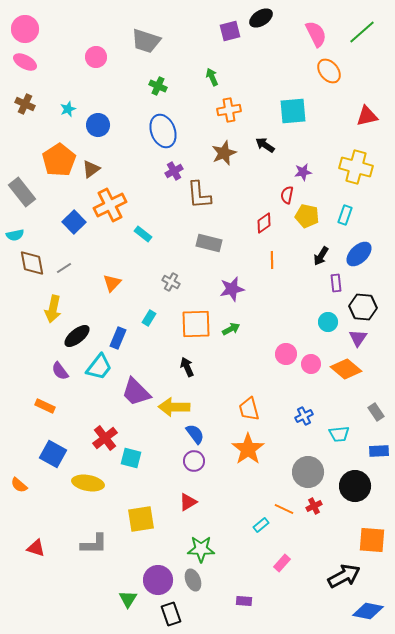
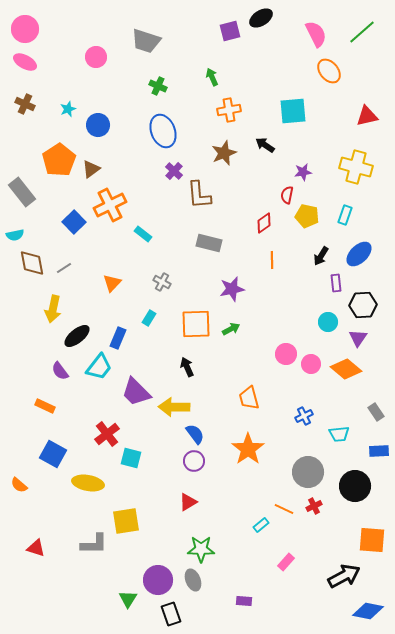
purple cross at (174, 171): rotated 18 degrees counterclockwise
gray cross at (171, 282): moved 9 px left
black hexagon at (363, 307): moved 2 px up; rotated 8 degrees counterclockwise
orange trapezoid at (249, 409): moved 11 px up
red cross at (105, 438): moved 2 px right, 4 px up
yellow square at (141, 519): moved 15 px left, 2 px down
pink rectangle at (282, 563): moved 4 px right, 1 px up
